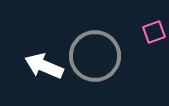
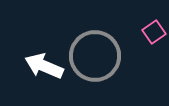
pink square: rotated 15 degrees counterclockwise
